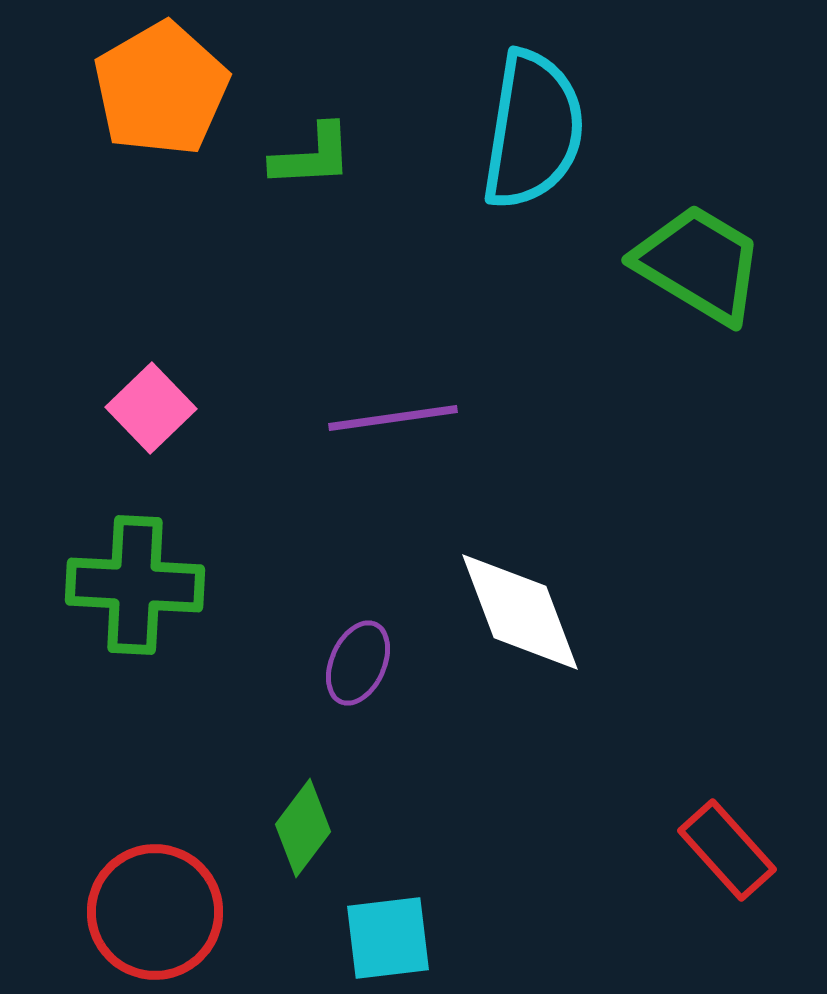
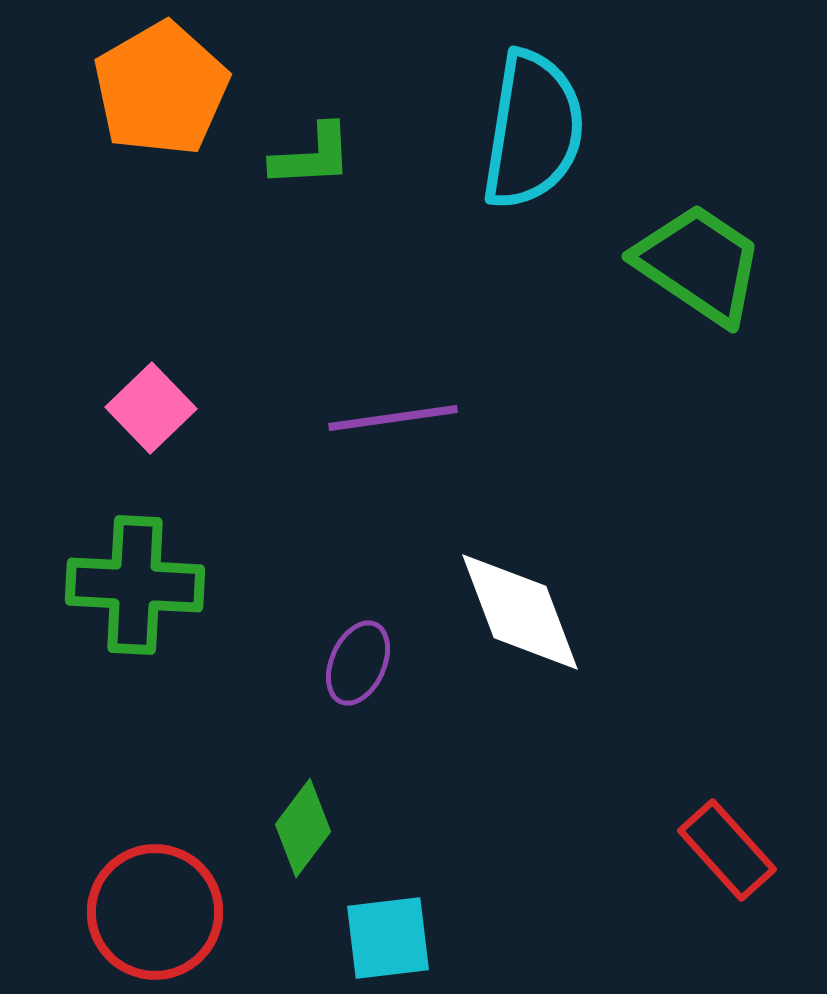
green trapezoid: rotated 3 degrees clockwise
